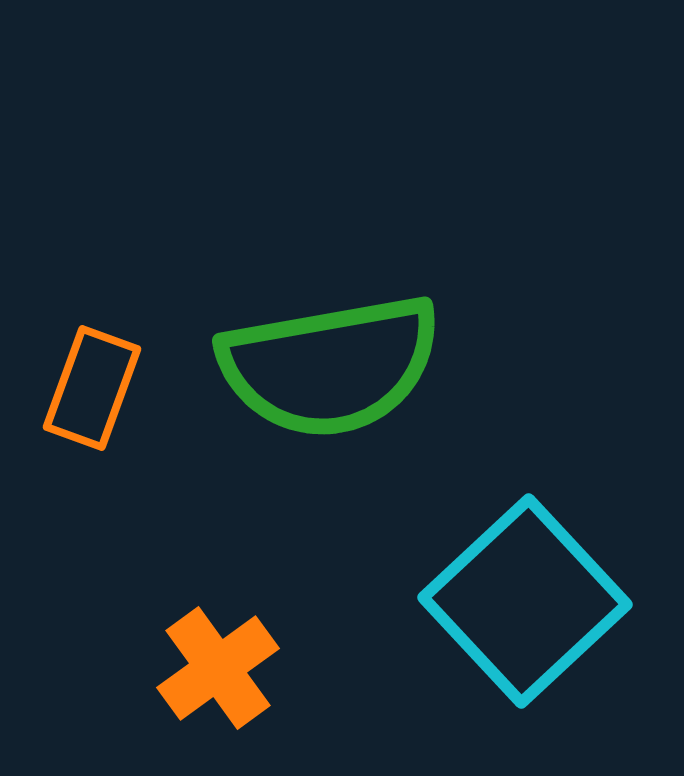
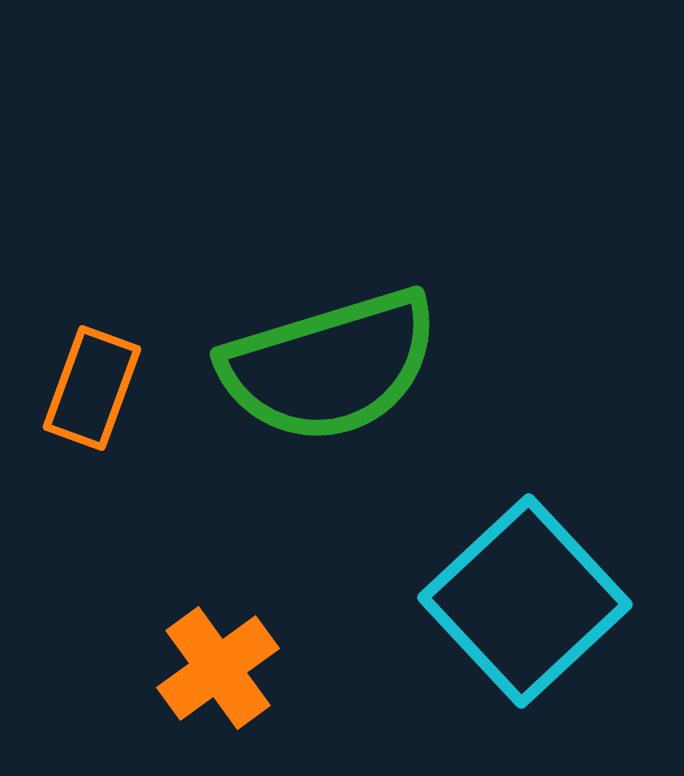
green semicircle: rotated 7 degrees counterclockwise
